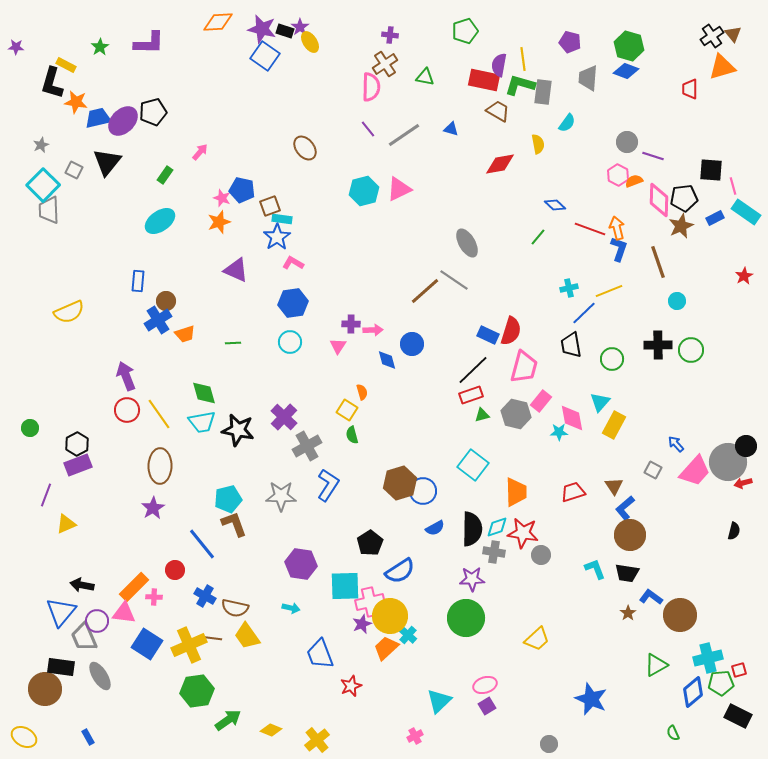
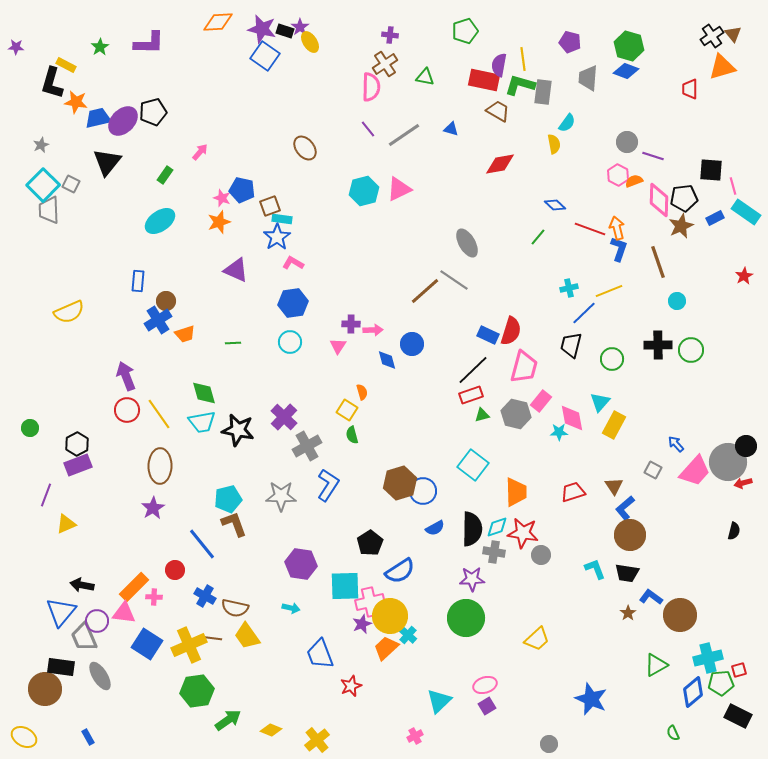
yellow semicircle at (538, 144): moved 16 px right
gray square at (74, 170): moved 3 px left, 14 px down
black trapezoid at (571, 345): rotated 24 degrees clockwise
